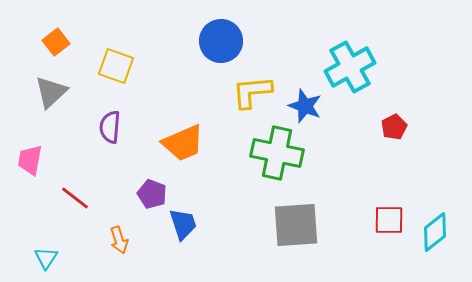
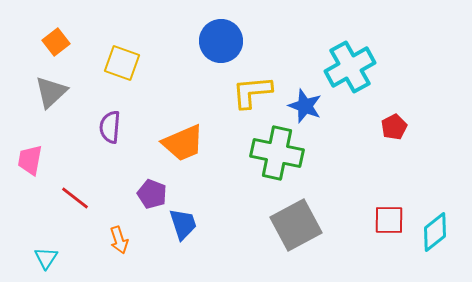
yellow square: moved 6 px right, 3 px up
gray square: rotated 24 degrees counterclockwise
